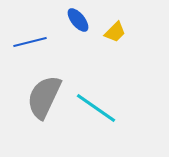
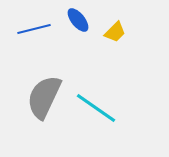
blue line: moved 4 px right, 13 px up
